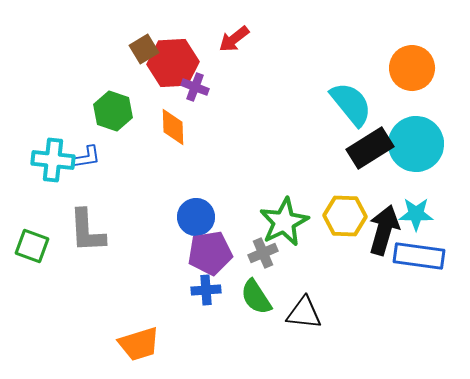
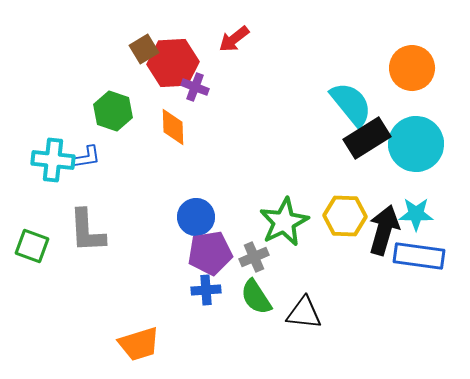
black rectangle: moved 3 px left, 10 px up
gray cross: moved 9 px left, 4 px down
